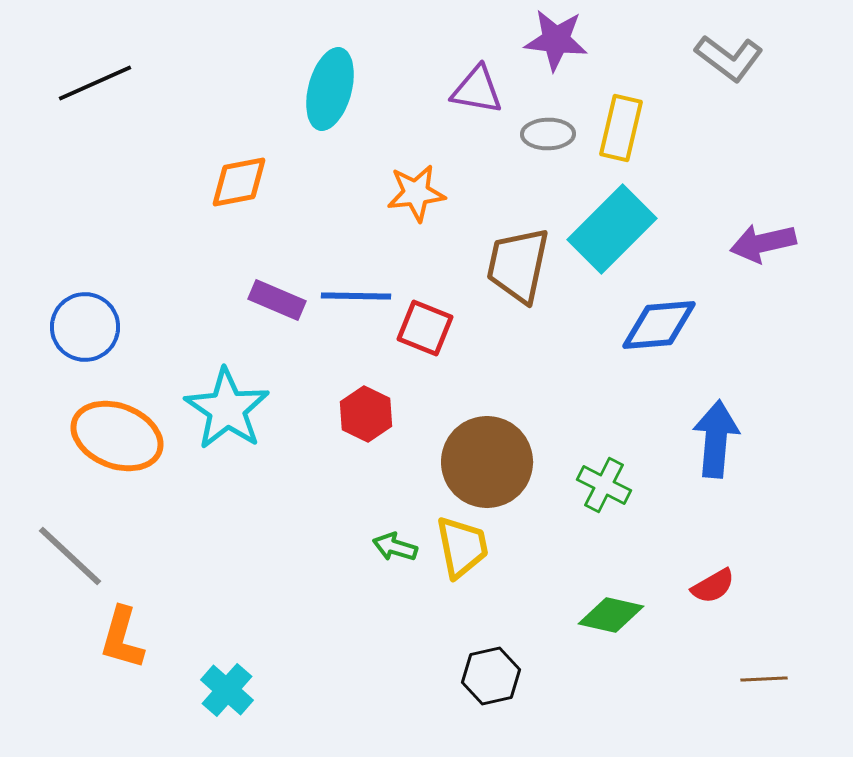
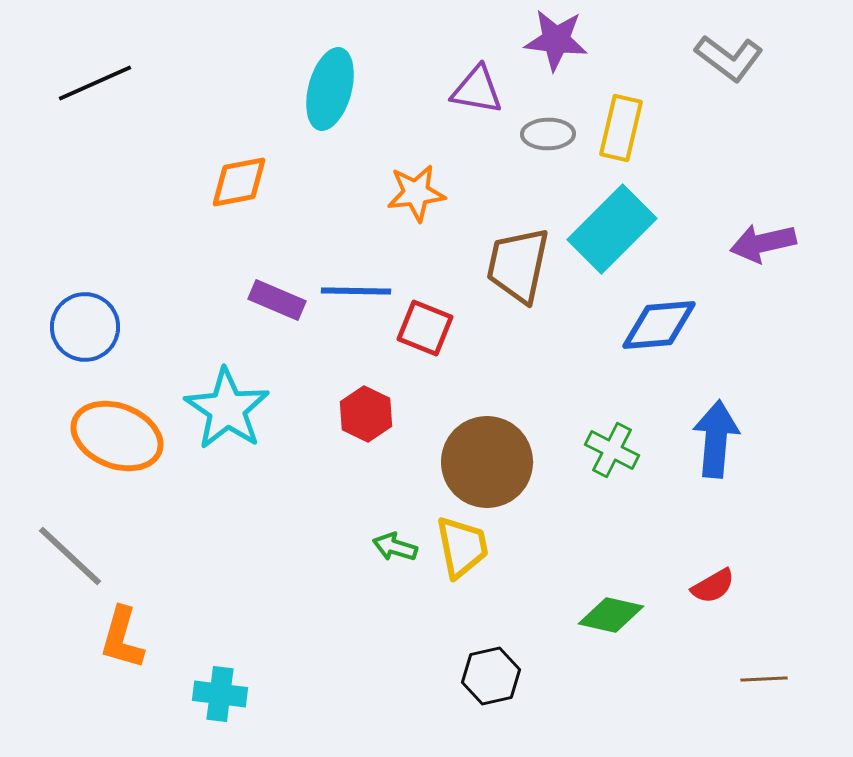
blue line: moved 5 px up
green cross: moved 8 px right, 35 px up
cyan cross: moved 7 px left, 4 px down; rotated 34 degrees counterclockwise
